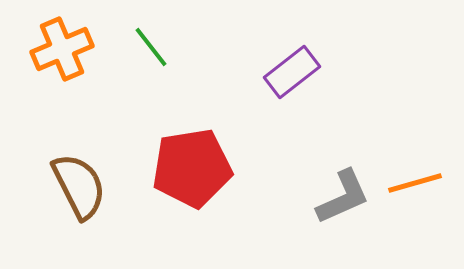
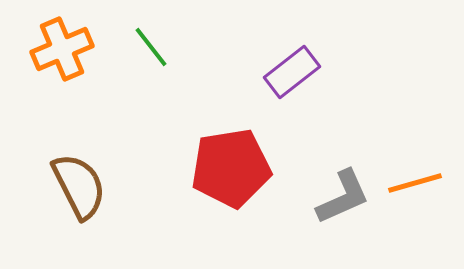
red pentagon: moved 39 px right
